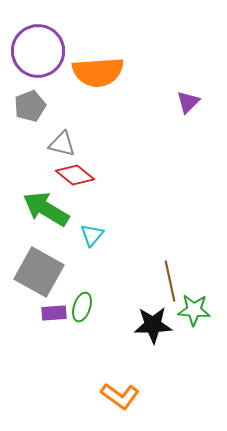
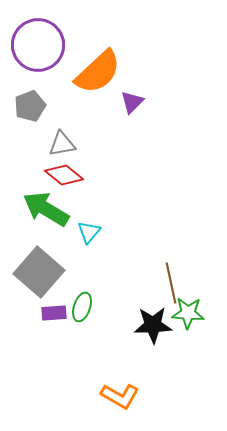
purple circle: moved 6 px up
orange semicircle: rotated 39 degrees counterclockwise
purple triangle: moved 56 px left
gray triangle: rotated 24 degrees counterclockwise
red diamond: moved 11 px left
cyan triangle: moved 3 px left, 3 px up
gray square: rotated 12 degrees clockwise
brown line: moved 1 px right, 2 px down
green star: moved 6 px left, 3 px down
orange L-shape: rotated 6 degrees counterclockwise
